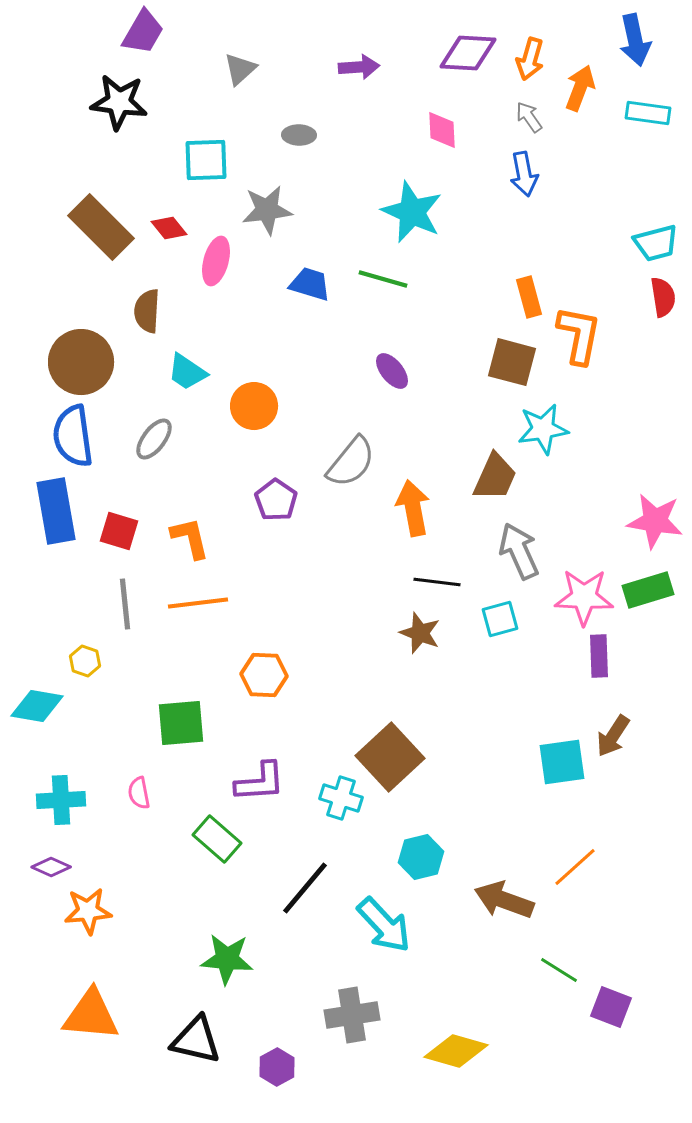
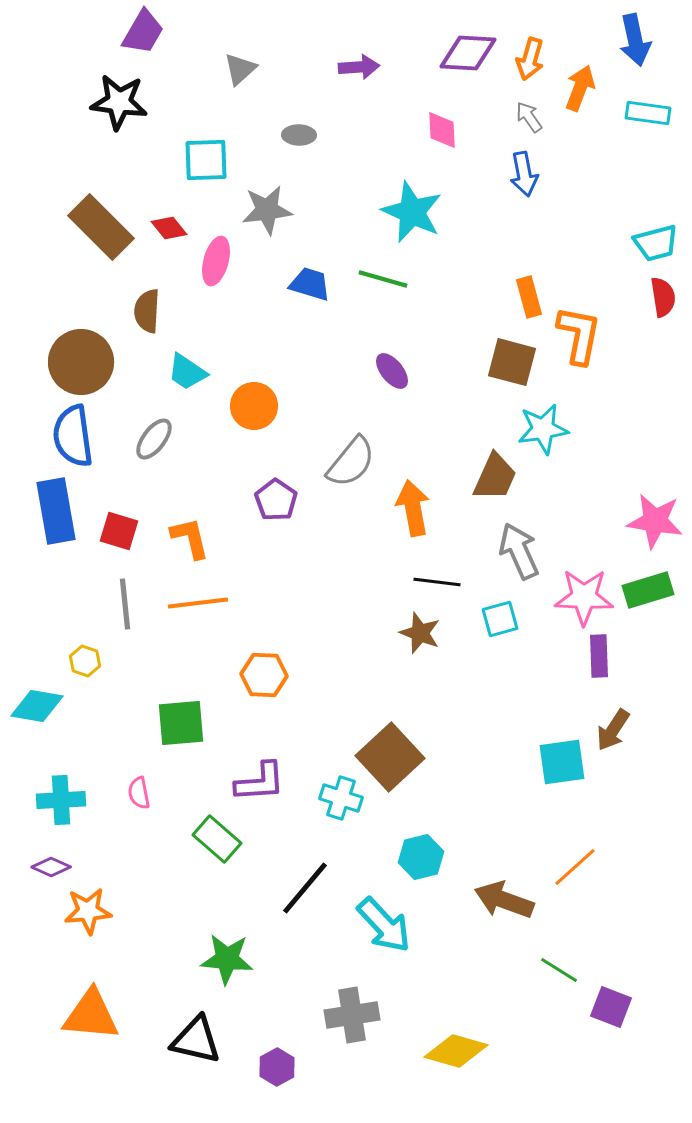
brown arrow at (613, 736): moved 6 px up
